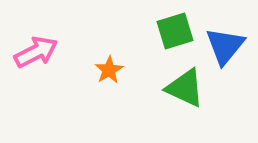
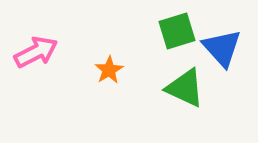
green square: moved 2 px right
blue triangle: moved 3 px left, 2 px down; rotated 21 degrees counterclockwise
